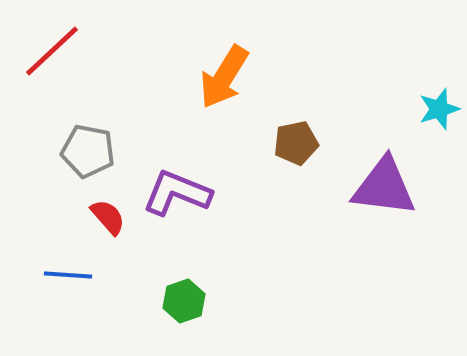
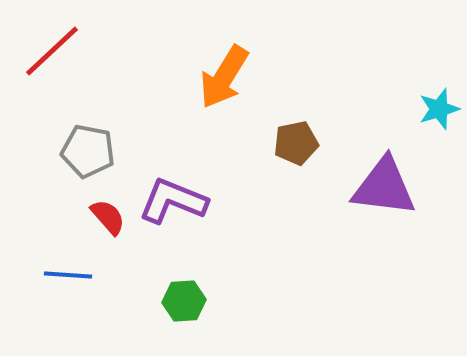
purple L-shape: moved 4 px left, 8 px down
green hexagon: rotated 15 degrees clockwise
